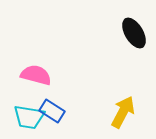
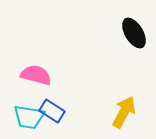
yellow arrow: moved 1 px right
